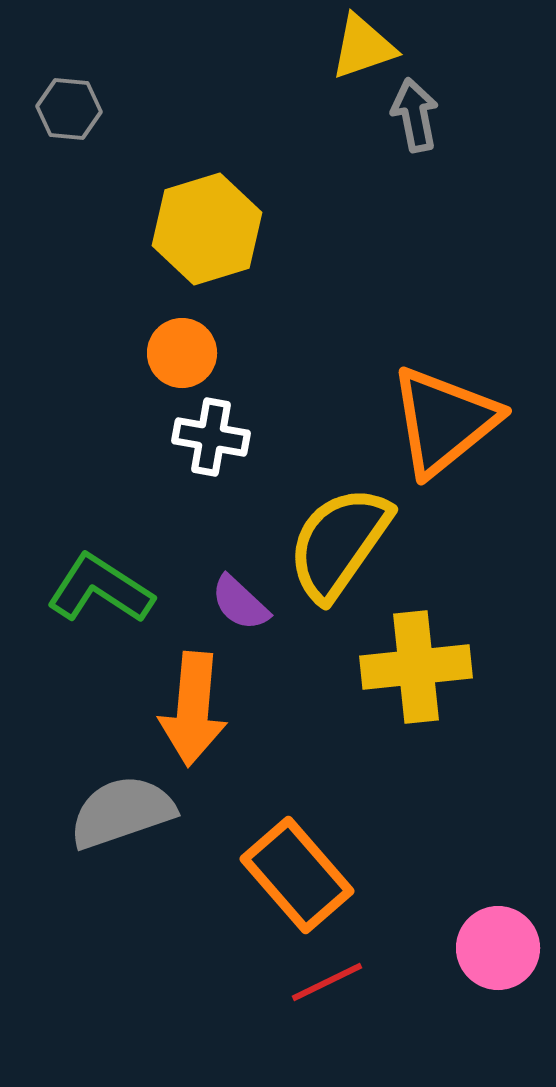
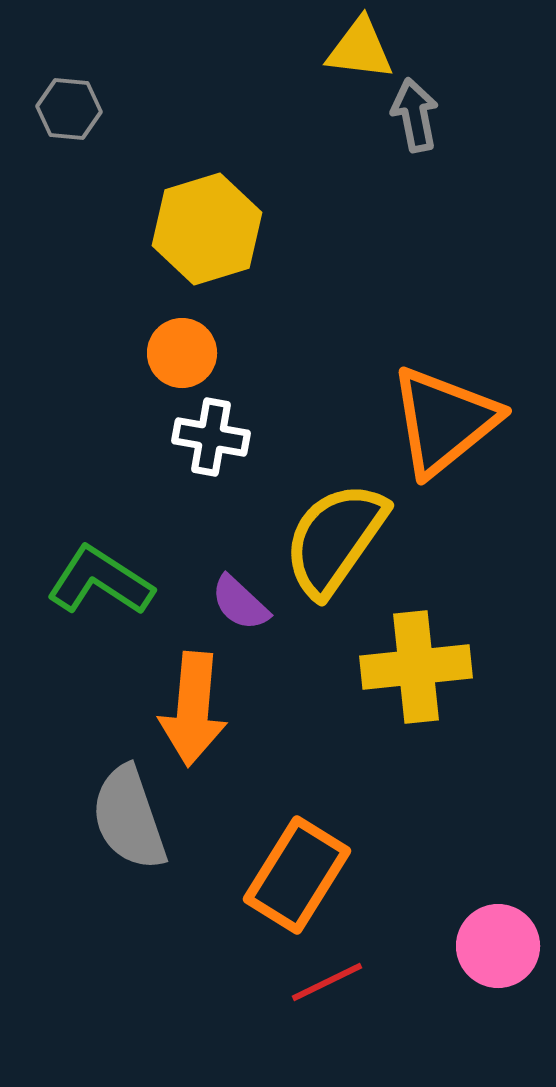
yellow triangle: moved 3 px left, 2 px down; rotated 26 degrees clockwise
yellow semicircle: moved 4 px left, 4 px up
green L-shape: moved 8 px up
gray semicircle: moved 7 px right, 6 px down; rotated 90 degrees counterclockwise
orange rectangle: rotated 73 degrees clockwise
pink circle: moved 2 px up
